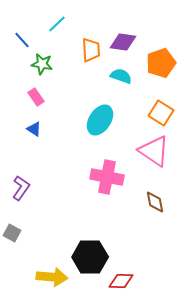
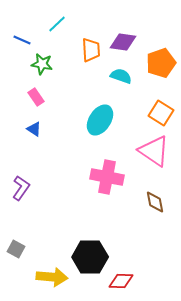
blue line: rotated 24 degrees counterclockwise
gray square: moved 4 px right, 16 px down
